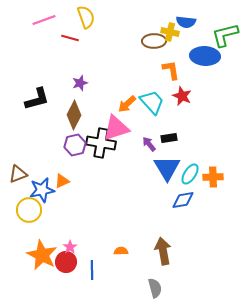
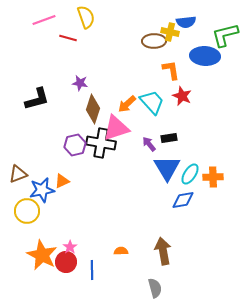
blue semicircle: rotated 12 degrees counterclockwise
red line: moved 2 px left
purple star: rotated 28 degrees clockwise
brown diamond: moved 19 px right, 6 px up; rotated 8 degrees counterclockwise
yellow circle: moved 2 px left, 1 px down
